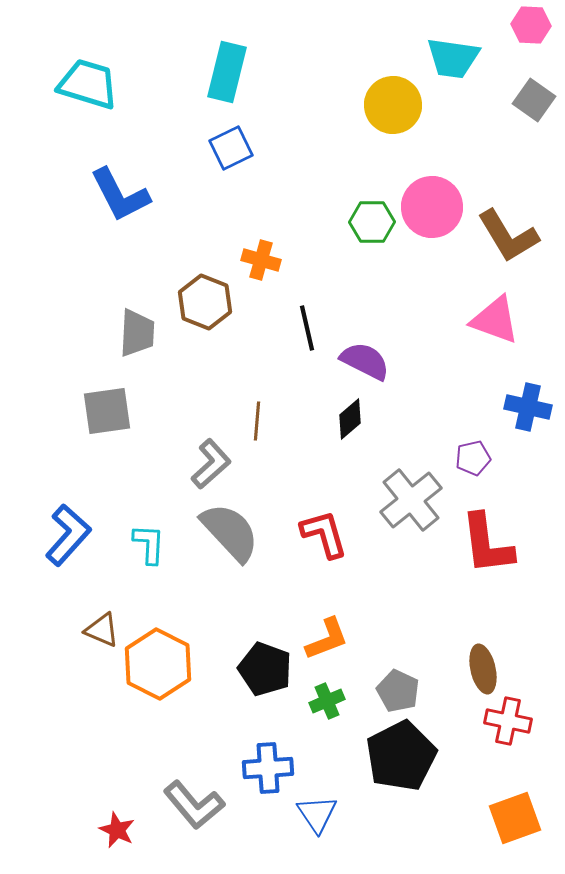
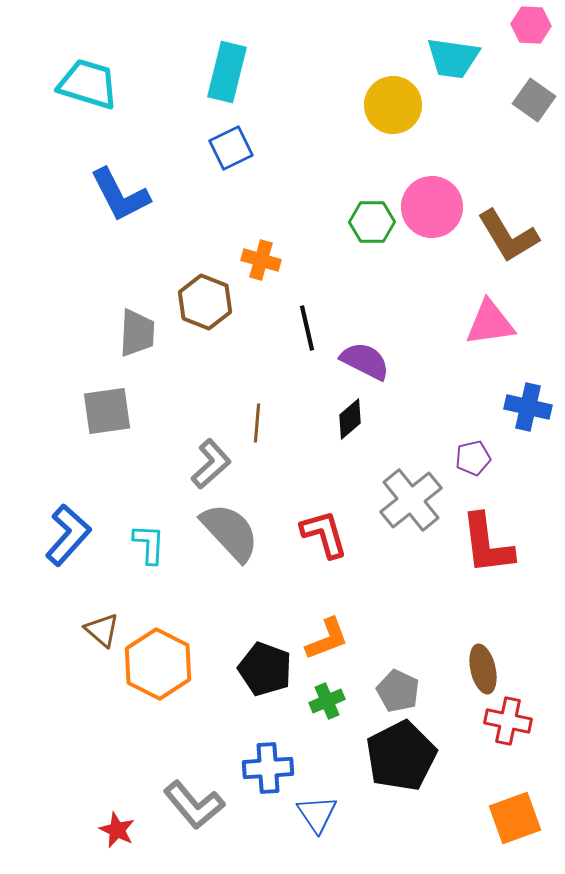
pink triangle at (495, 320): moved 5 px left, 3 px down; rotated 28 degrees counterclockwise
brown line at (257, 421): moved 2 px down
brown triangle at (102, 630): rotated 18 degrees clockwise
